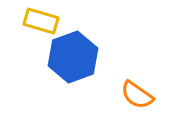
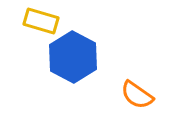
blue hexagon: rotated 12 degrees counterclockwise
